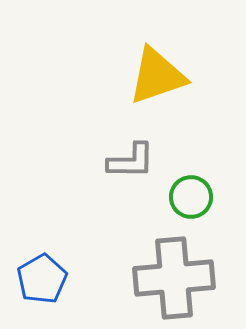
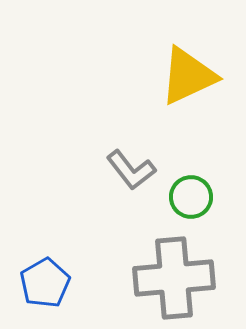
yellow triangle: moved 31 px right; rotated 6 degrees counterclockwise
gray L-shape: moved 9 px down; rotated 51 degrees clockwise
blue pentagon: moved 3 px right, 4 px down
